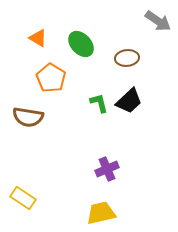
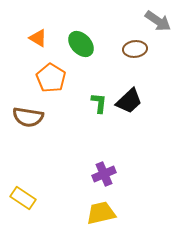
brown ellipse: moved 8 px right, 9 px up
green L-shape: rotated 20 degrees clockwise
purple cross: moved 3 px left, 5 px down
